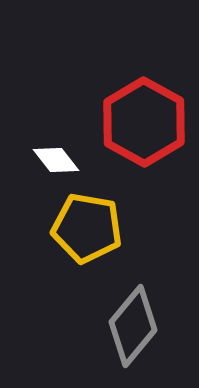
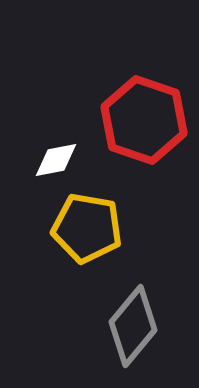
red hexagon: moved 2 px up; rotated 10 degrees counterclockwise
white diamond: rotated 63 degrees counterclockwise
